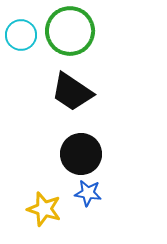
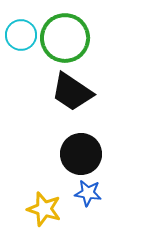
green circle: moved 5 px left, 7 px down
